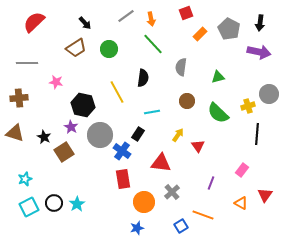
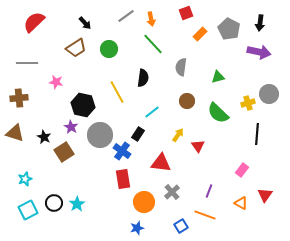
yellow cross at (248, 106): moved 3 px up
cyan line at (152, 112): rotated 28 degrees counterclockwise
purple line at (211, 183): moved 2 px left, 8 px down
cyan square at (29, 207): moved 1 px left, 3 px down
orange line at (203, 215): moved 2 px right
